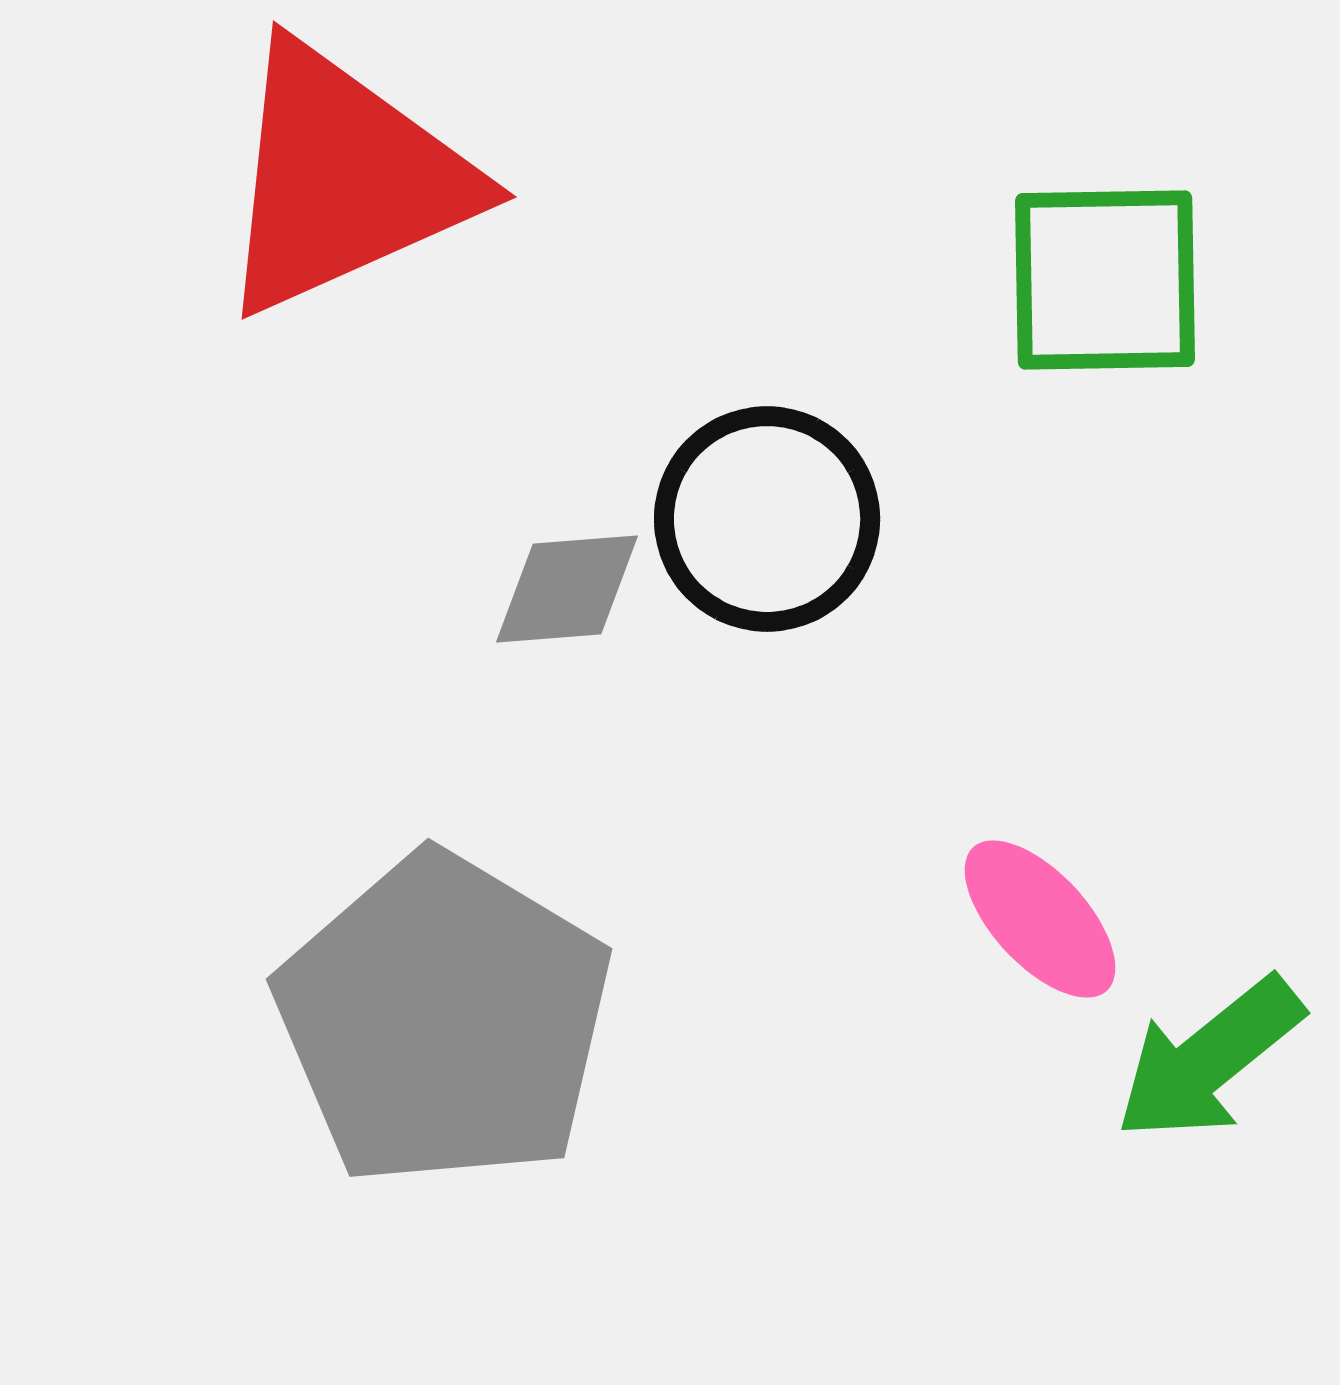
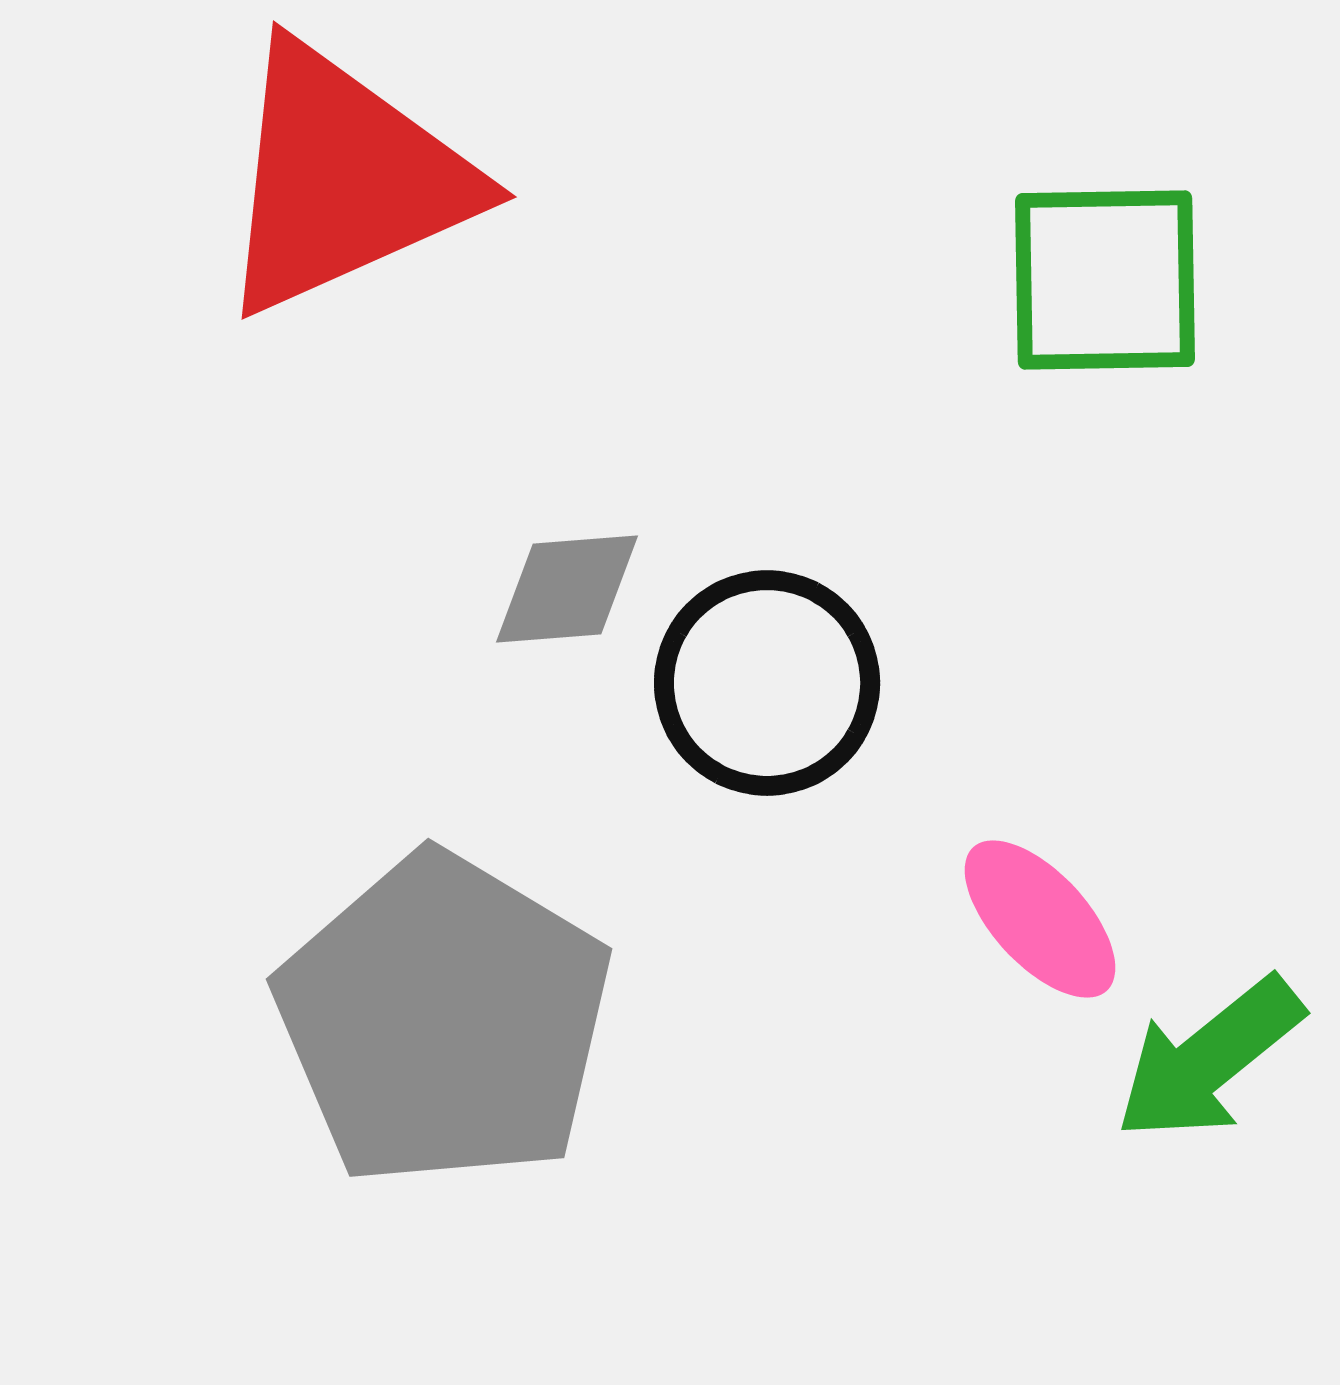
black circle: moved 164 px down
